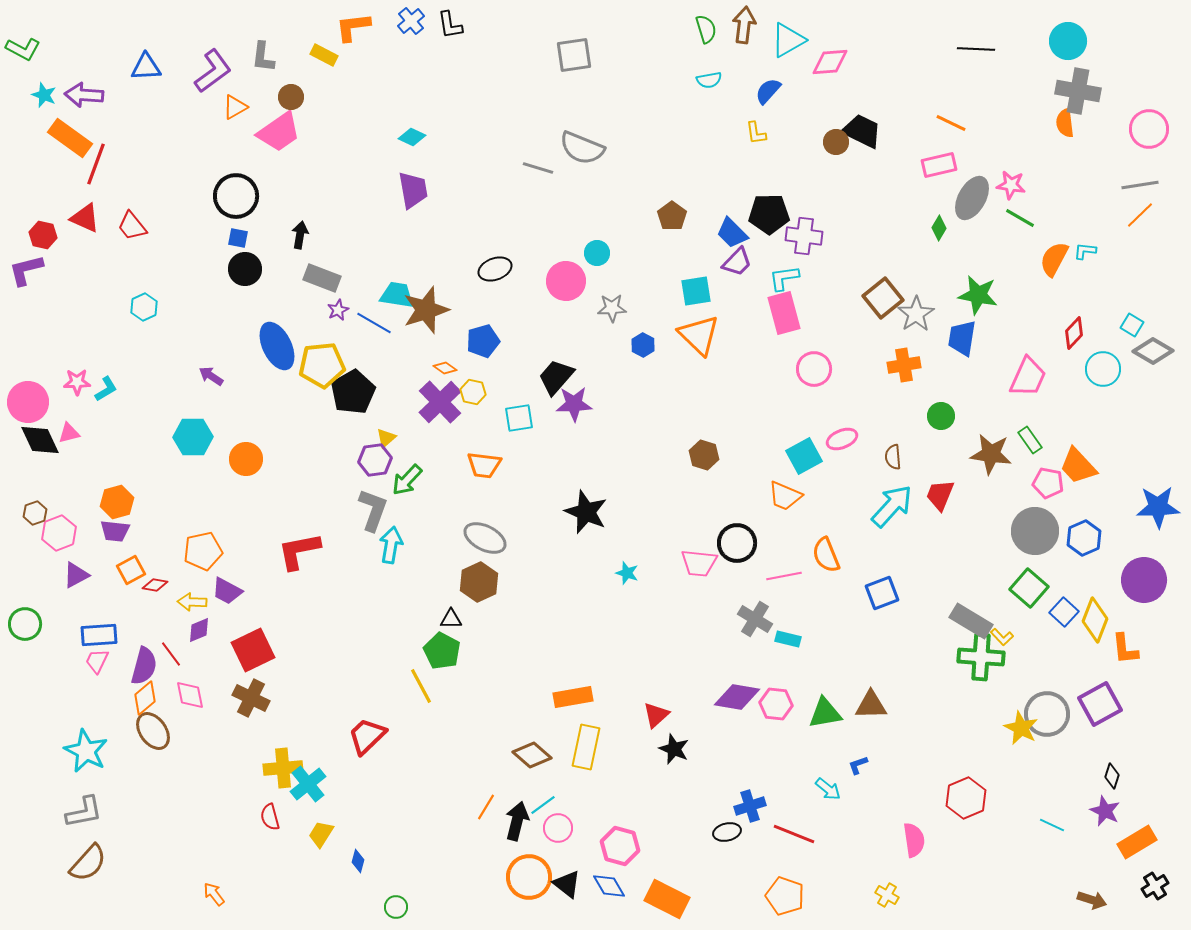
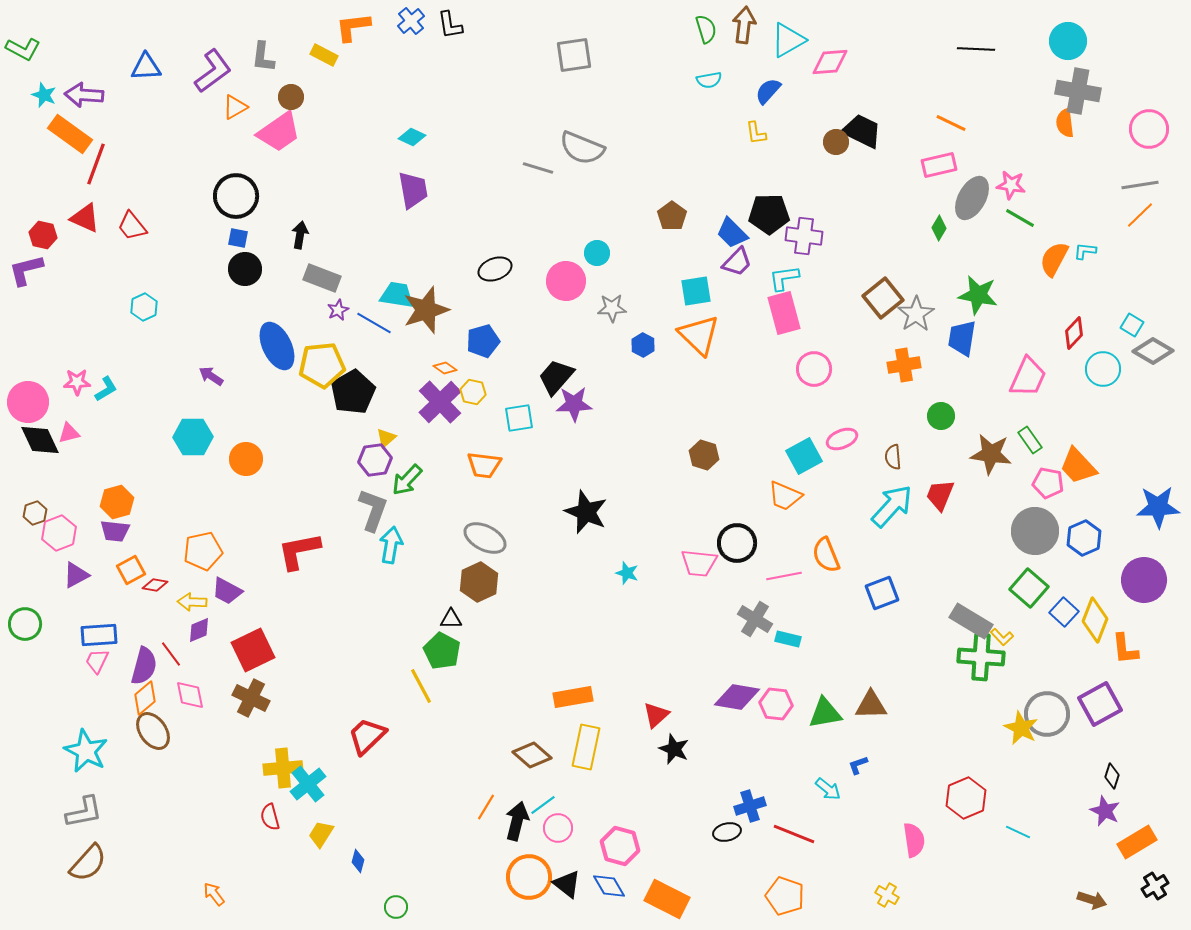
orange rectangle at (70, 138): moved 4 px up
cyan line at (1052, 825): moved 34 px left, 7 px down
